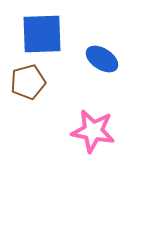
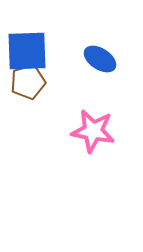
blue square: moved 15 px left, 17 px down
blue ellipse: moved 2 px left
